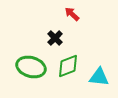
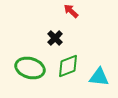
red arrow: moved 1 px left, 3 px up
green ellipse: moved 1 px left, 1 px down
